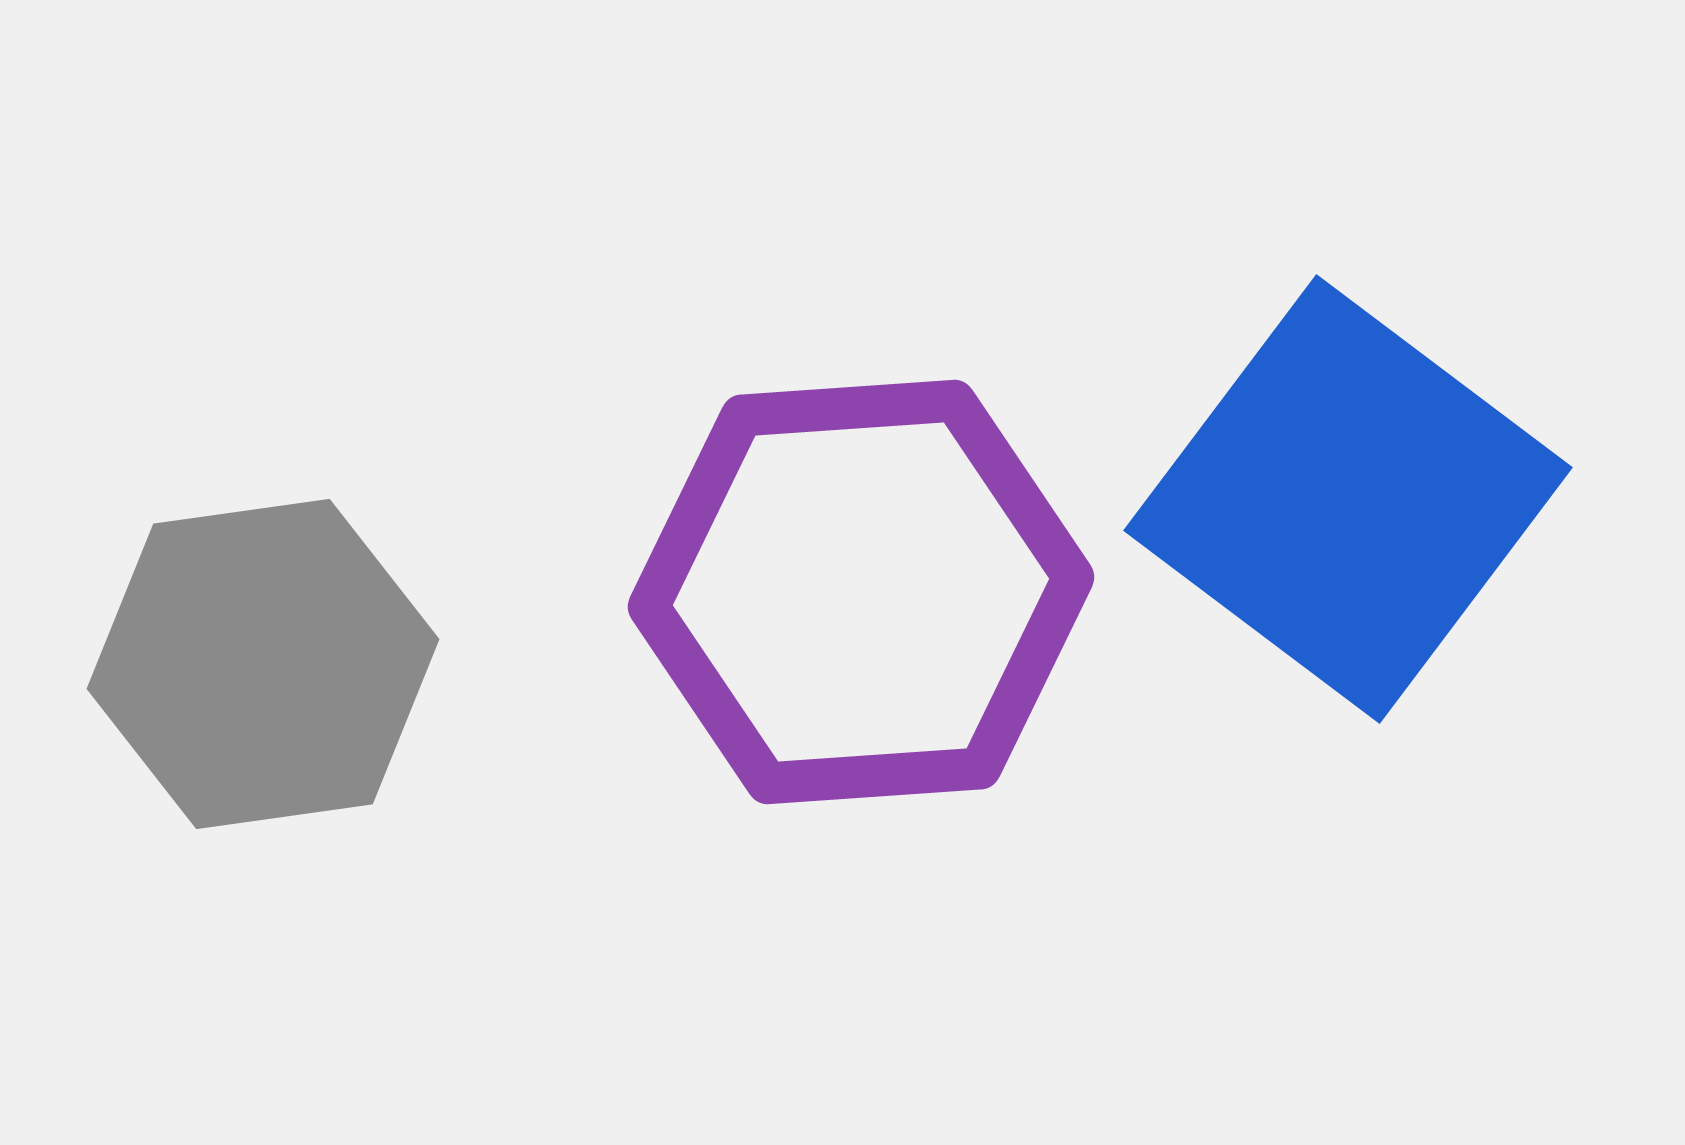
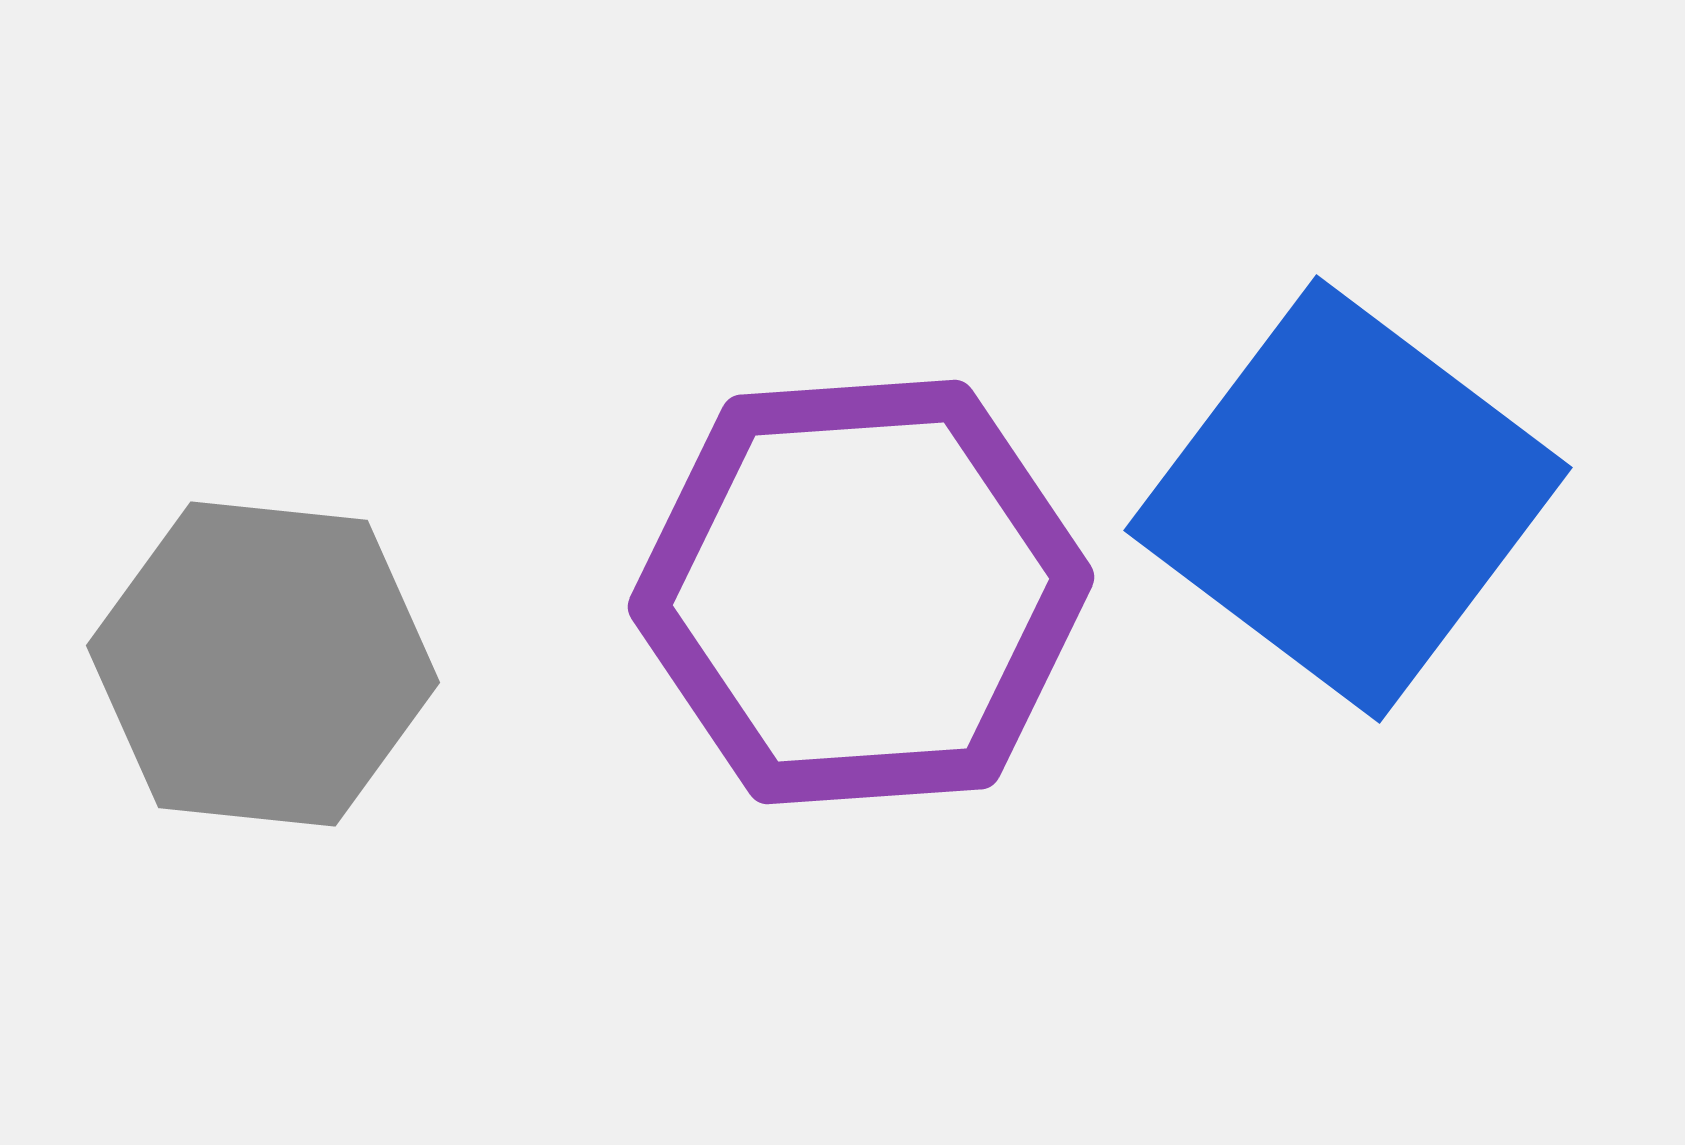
gray hexagon: rotated 14 degrees clockwise
